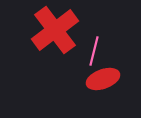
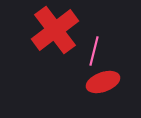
red ellipse: moved 3 px down
